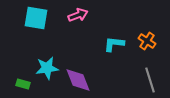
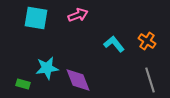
cyan L-shape: rotated 45 degrees clockwise
